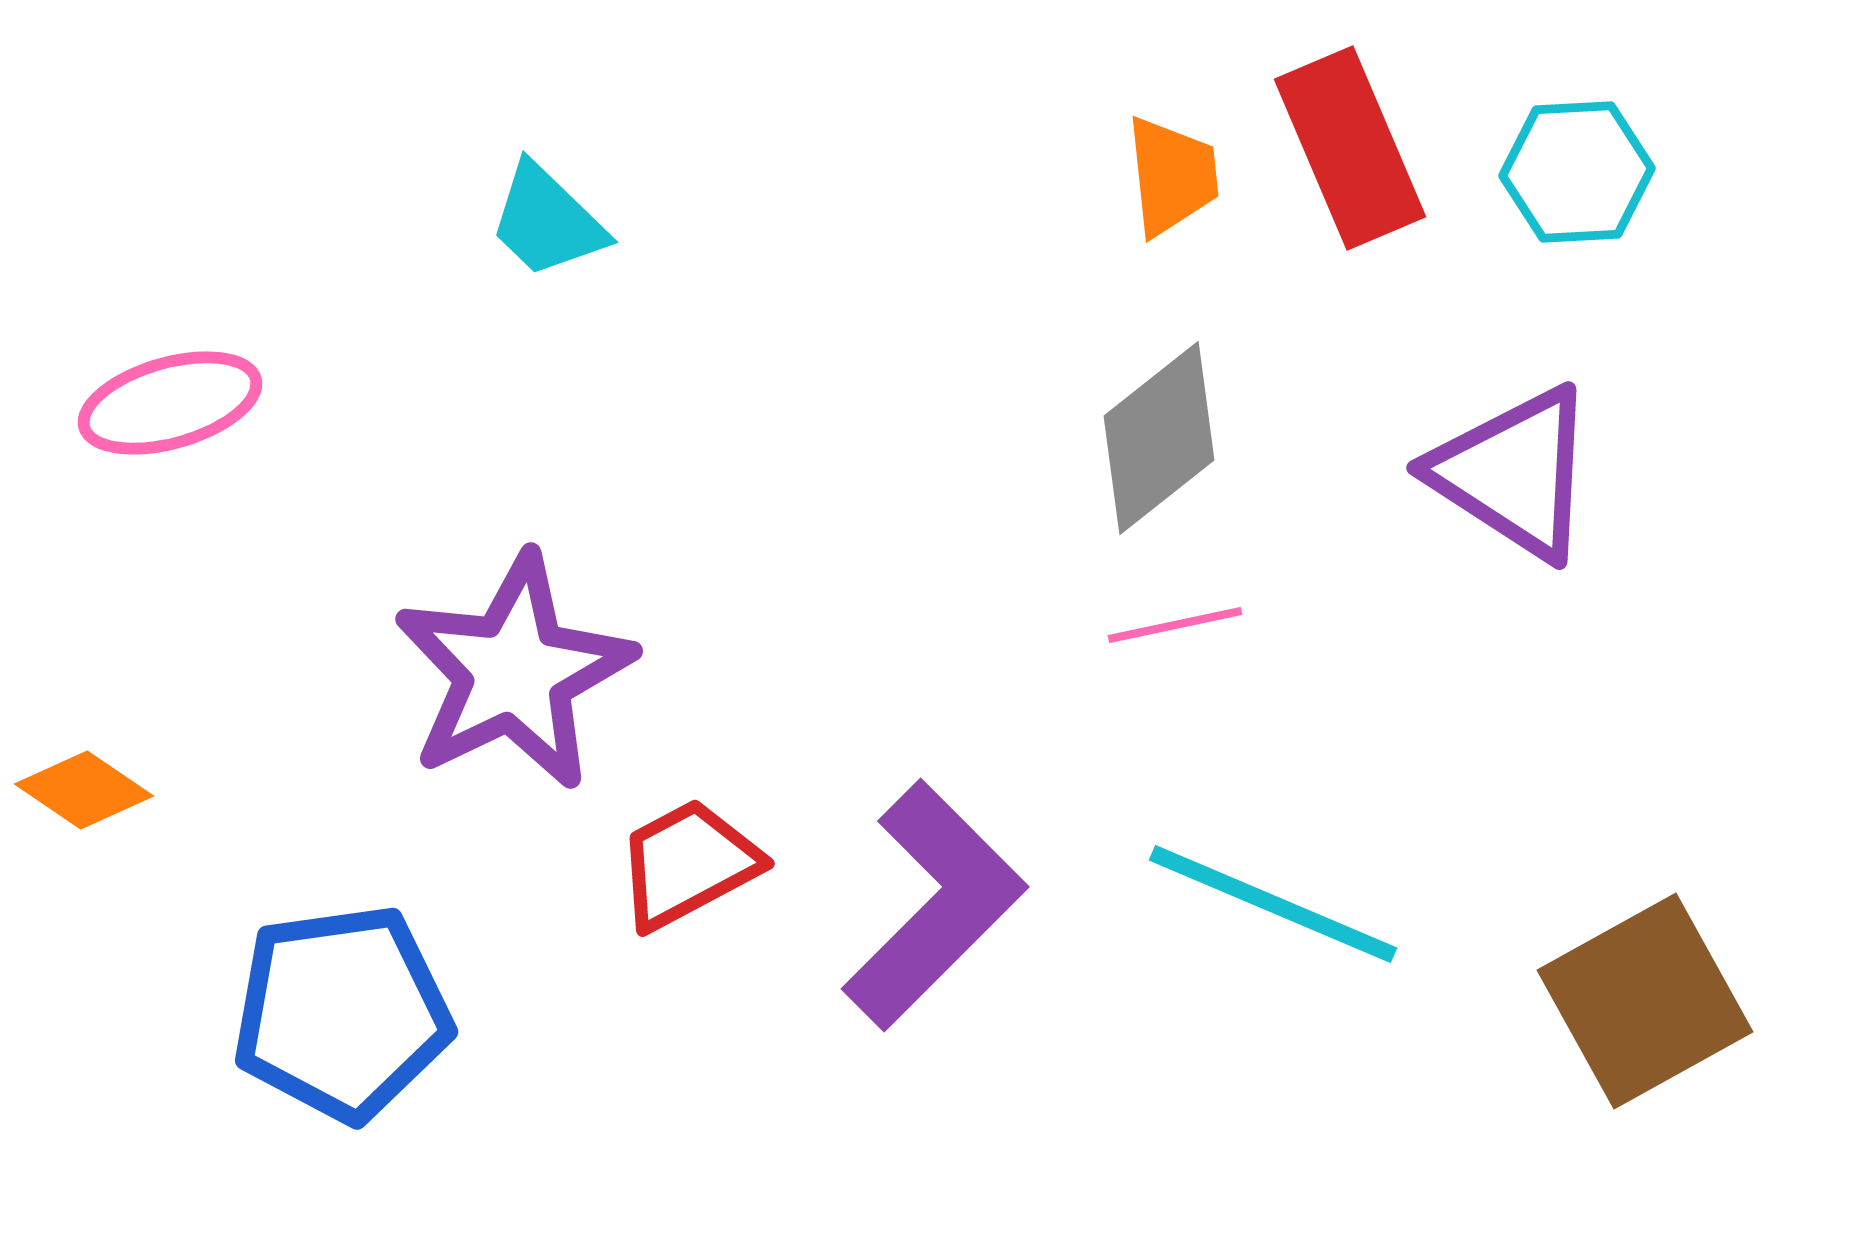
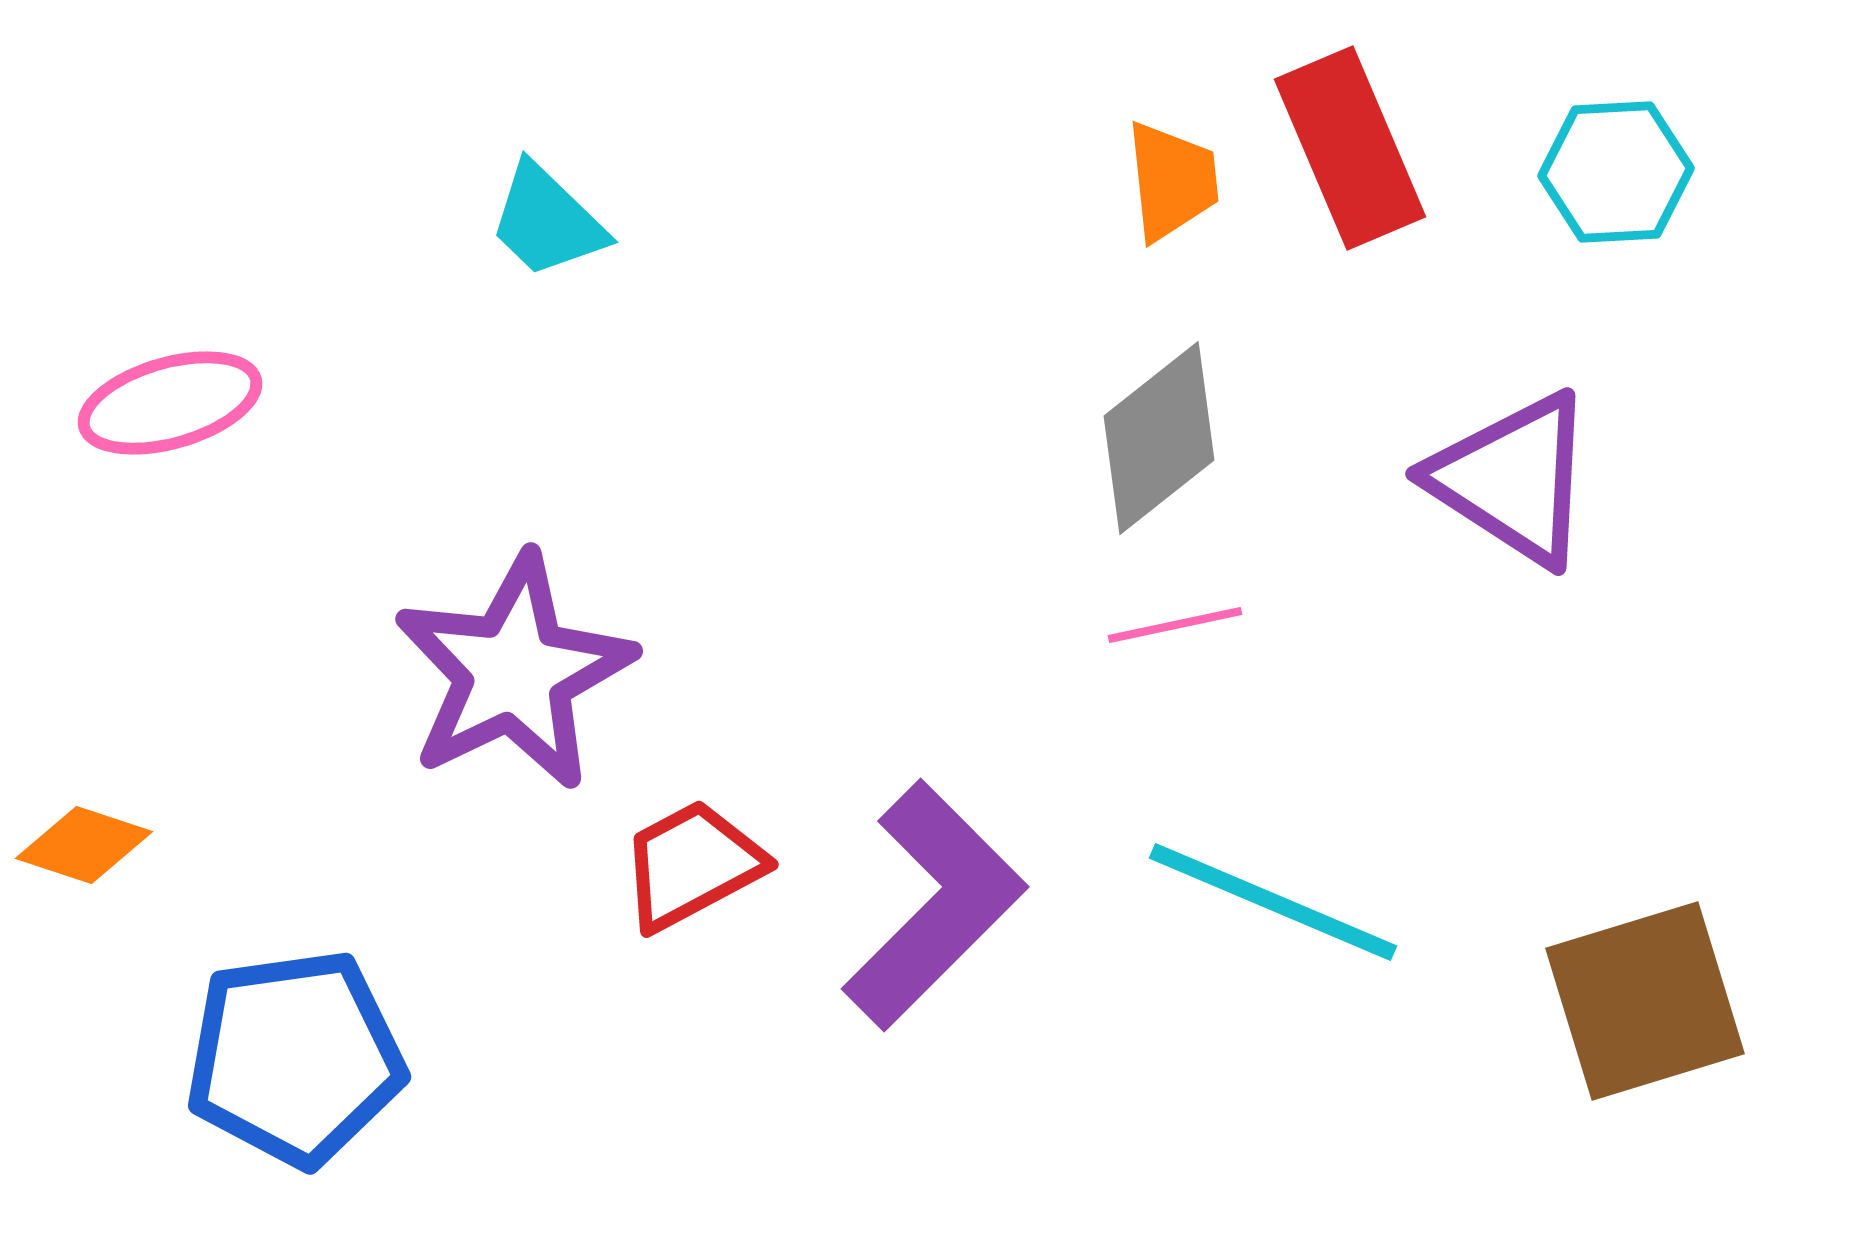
cyan hexagon: moved 39 px right
orange trapezoid: moved 5 px down
purple triangle: moved 1 px left, 6 px down
orange diamond: moved 55 px down; rotated 16 degrees counterclockwise
red trapezoid: moved 4 px right, 1 px down
cyan line: moved 2 px up
brown square: rotated 12 degrees clockwise
blue pentagon: moved 47 px left, 45 px down
